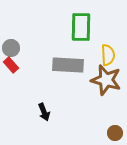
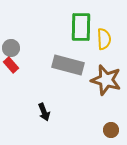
yellow semicircle: moved 4 px left, 16 px up
gray rectangle: rotated 12 degrees clockwise
brown circle: moved 4 px left, 3 px up
